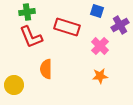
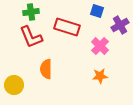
green cross: moved 4 px right
